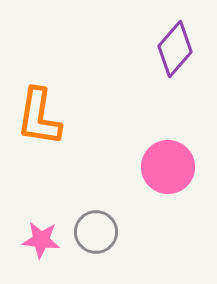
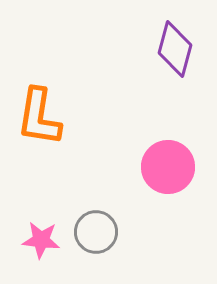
purple diamond: rotated 26 degrees counterclockwise
